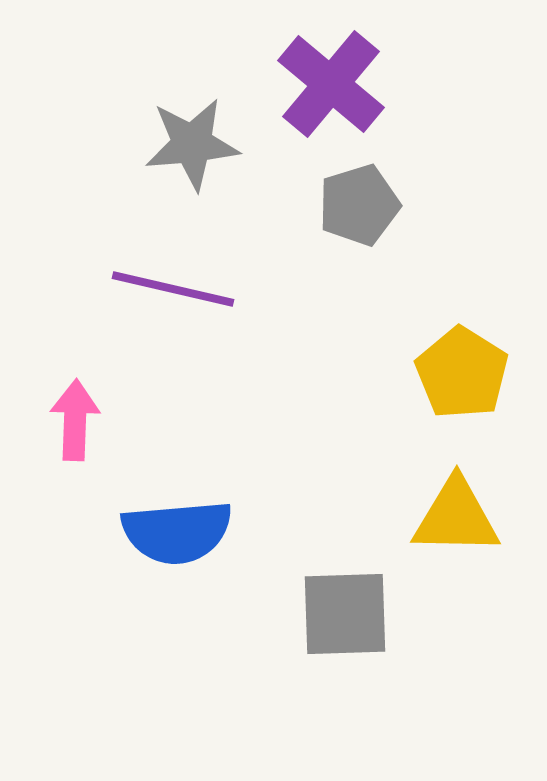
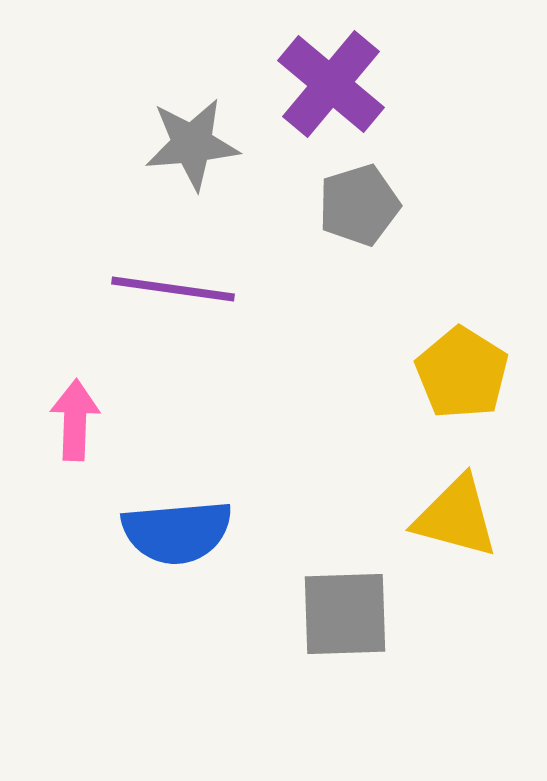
purple line: rotated 5 degrees counterclockwise
yellow triangle: rotated 14 degrees clockwise
